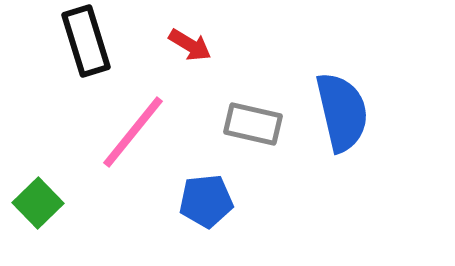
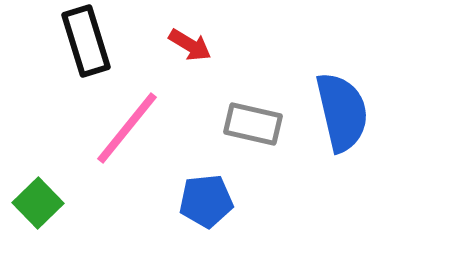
pink line: moved 6 px left, 4 px up
